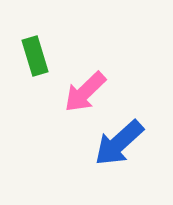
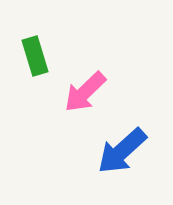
blue arrow: moved 3 px right, 8 px down
